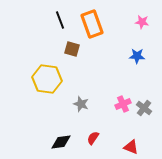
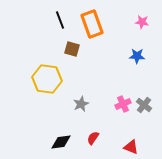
gray star: rotated 28 degrees clockwise
gray cross: moved 3 px up
